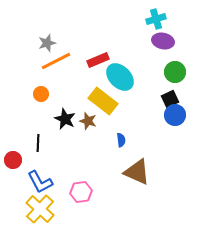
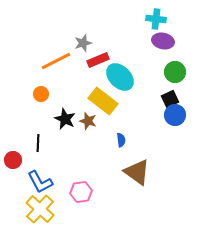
cyan cross: rotated 24 degrees clockwise
gray star: moved 36 px right
brown triangle: rotated 12 degrees clockwise
